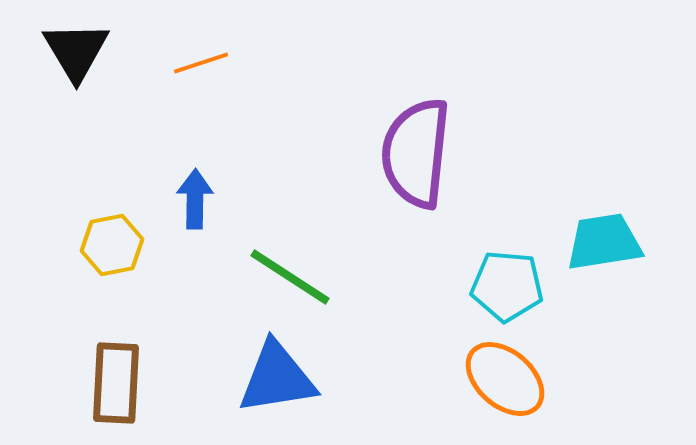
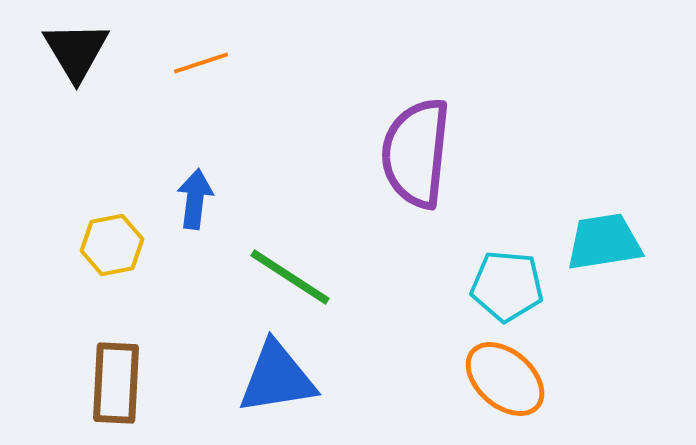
blue arrow: rotated 6 degrees clockwise
